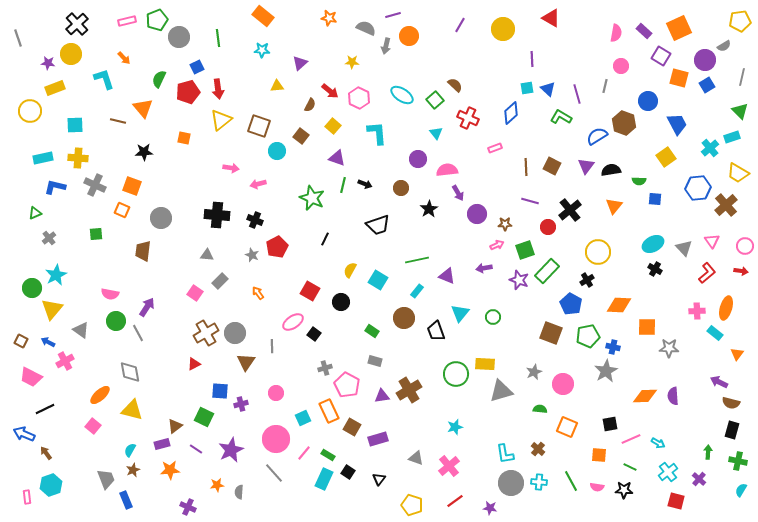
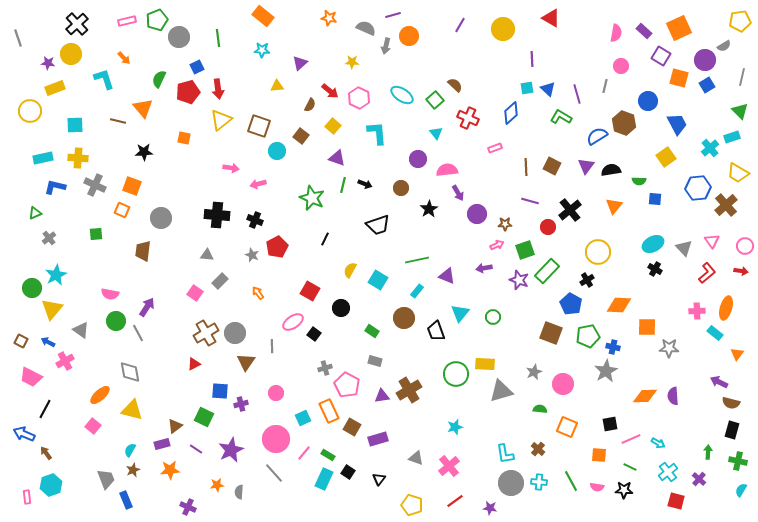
black circle at (341, 302): moved 6 px down
black line at (45, 409): rotated 36 degrees counterclockwise
